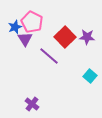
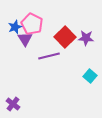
pink pentagon: moved 2 px down
purple star: moved 1 px left, 1 px down
purple line: rotated 55 degrees counterclockwise
purple cross: moved 19 px left
